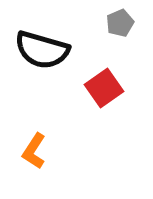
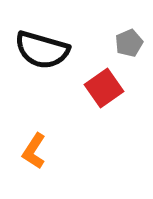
gray pentagon: moved 9 px right, 20 px down
